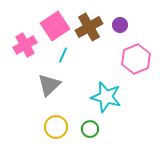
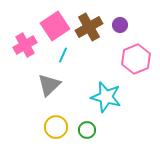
green circle: moved 3 px left, 1 px down
